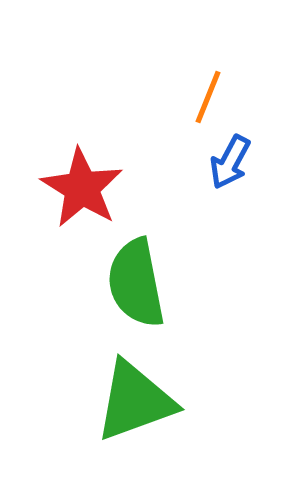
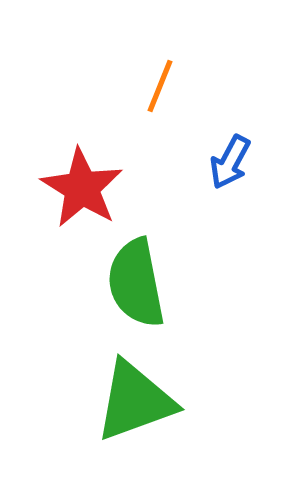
orange line: moved 48 px left, 11 px up
